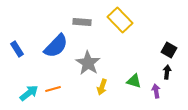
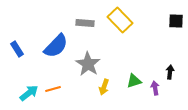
gray rectangle: moved 3 px right, 1 px down
black square: moved 7 px right, 29 px up; rotated 28 degrees counterclockwise
gray star: moved 1 px down
black arrow: moved 3 px right
green triangle: rotated 35 degrees counterclockwise
yellow arrow: moved 2 px right
purple arrow: moved 1 px left, 3 px up
